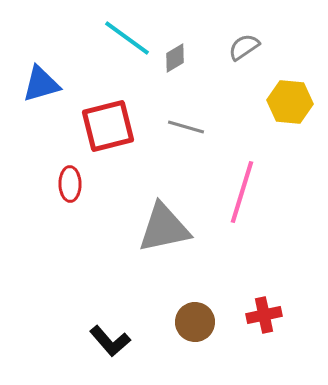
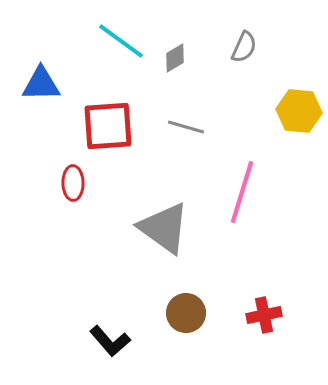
cyan line: moved 6 px left, 3 px down
gray semicircle: rotated 148 degrees clockwise
blue triangle: rotated 15 degrees clockwise
yellow hexagon: moved 9 px right, 9 px down
red square: rotated 10 degrees clockwise
red ellipse: moved 3 px right, 1 px up
gray triangle: rotated 48 degrees clockwise
brown circle: moved 9 px left, 9 px up
